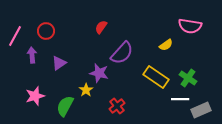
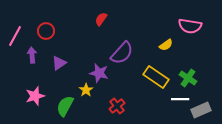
red semicircle: moved 8 px up
